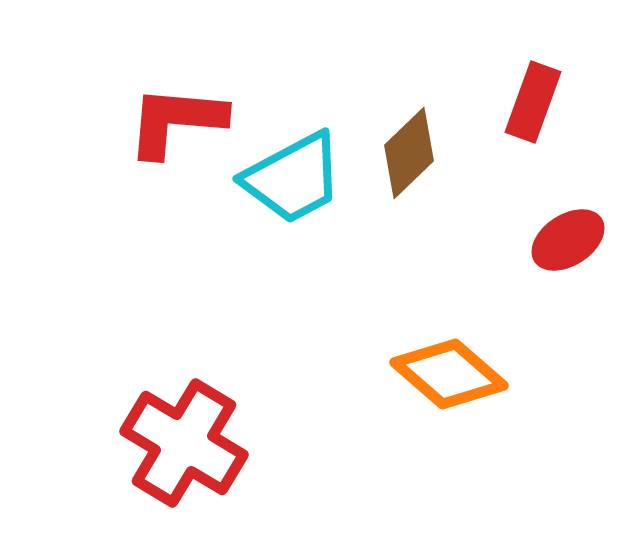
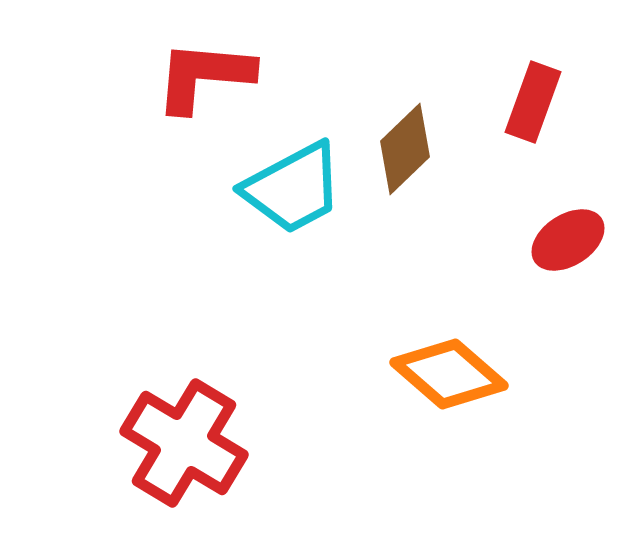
red L-shape: moved 28 px right, 45 px up
brown diamond: moved 4 px left, 4 px up
cyan trapezoid: moved 10 px down
